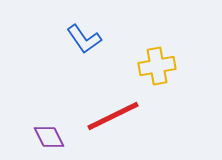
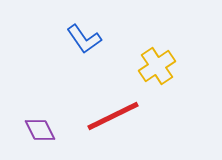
yellow cross: rotated 24 degrees counterclockwise
purple diamond: moved 9 px left, 7 px up
